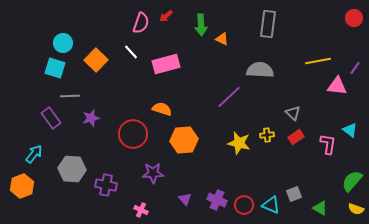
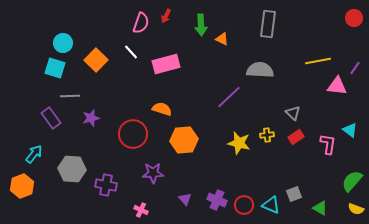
red arrow at (166, 16): rotated 24 degrees counterclockwise
